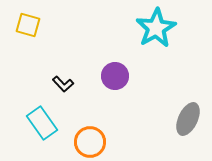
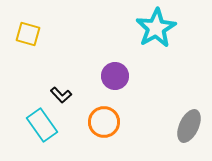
yellow square: moved 9 px down
black L-shape: moved 2 px left, 11 px down
gray ellipse: moved 1 px right, 7 px down
cyan rectangle: moved 2 px down
orange circle: moved 14 px right, 20 px up
